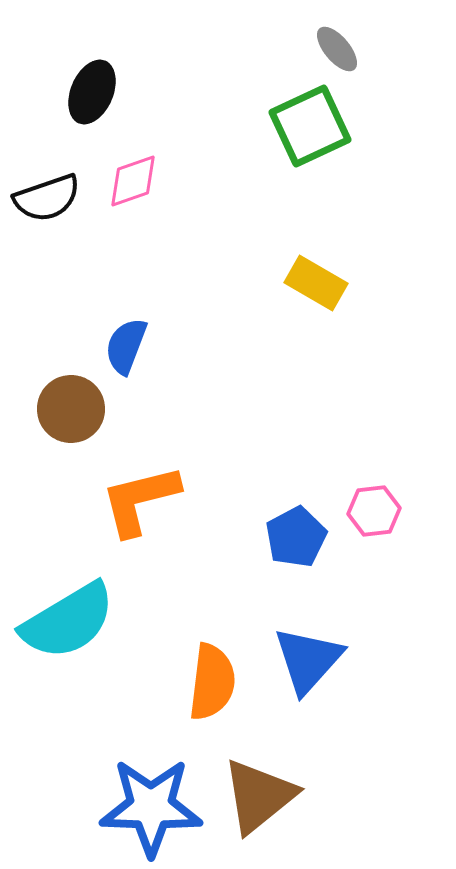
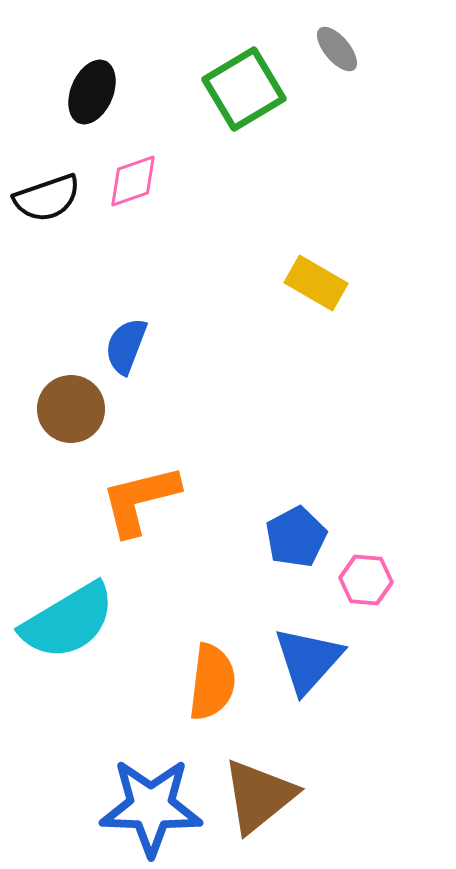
green square: moved 66 px left, 37 px up; rotated 6 degrees counterclockwise
pink hexagon: moved 8 px left, 69 px down; rotated 12 degrees clockwise
